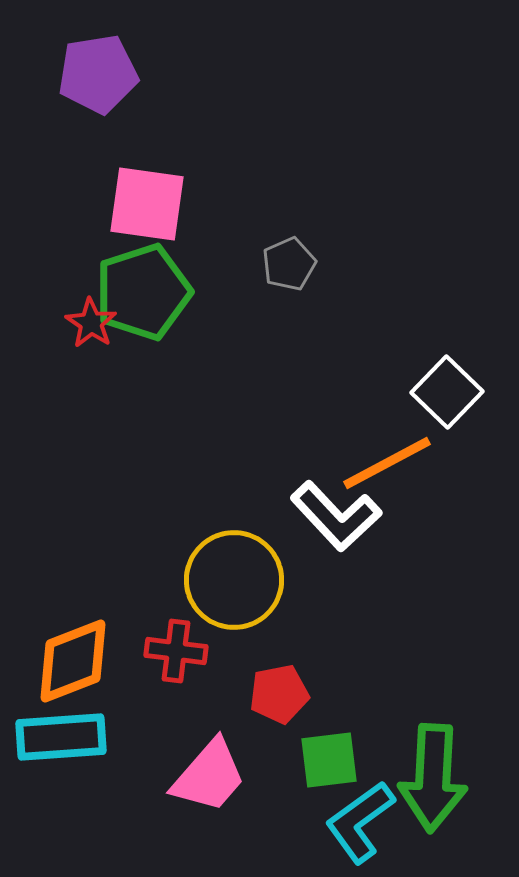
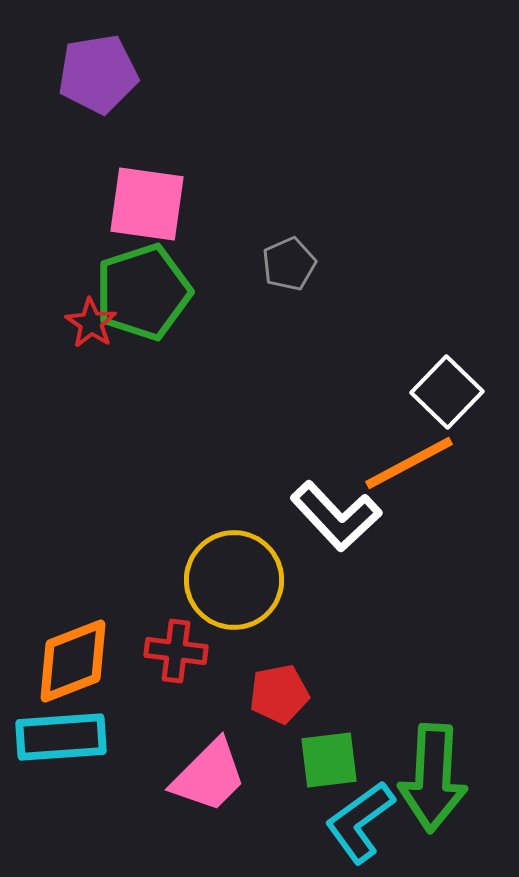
orange line: moved 22 px right
pink trapezoid: rotated 4 degrees clockwise
